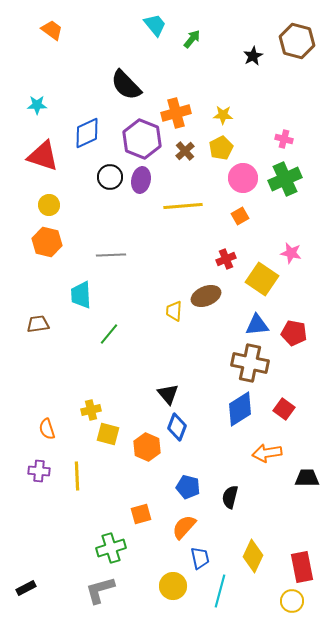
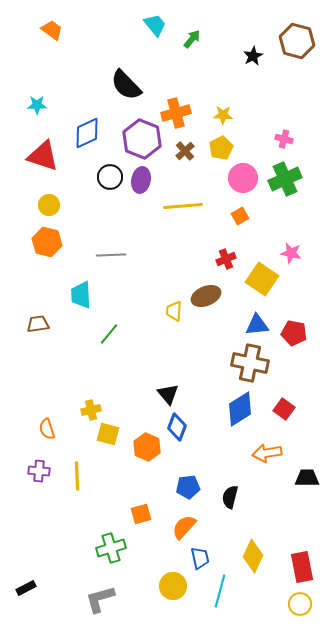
blue pentagon at (188, 487): rotated 20 degrees counterclockwise
gray L-shape at (100, 590): moved 9 px down
yellow circle at (292, 601): moved 8 px right, 3 px down
